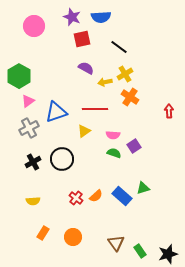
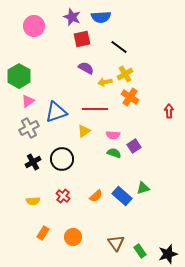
red cross: moved 13 px left, 2 px up
